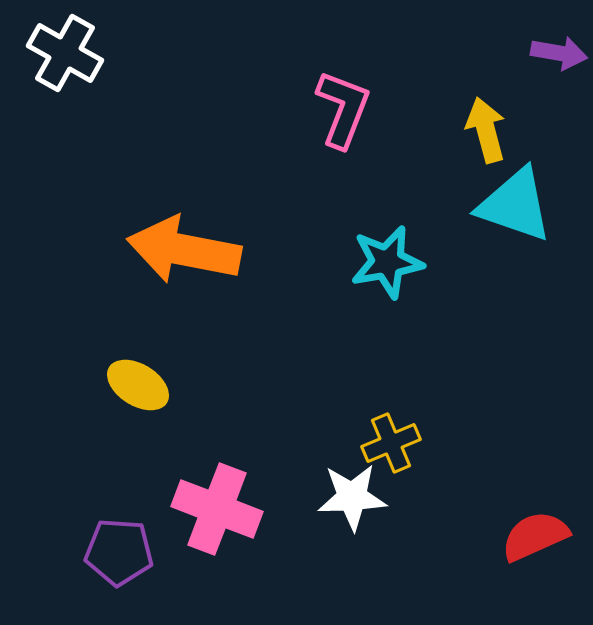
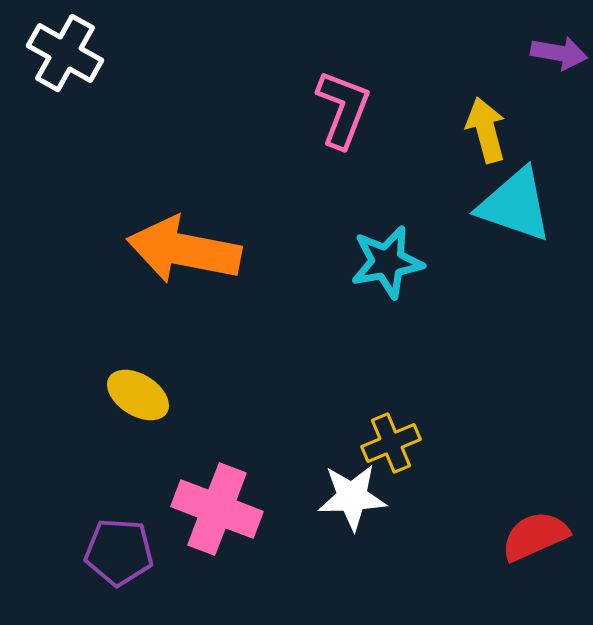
yellow ellipse: moved 10 px down
